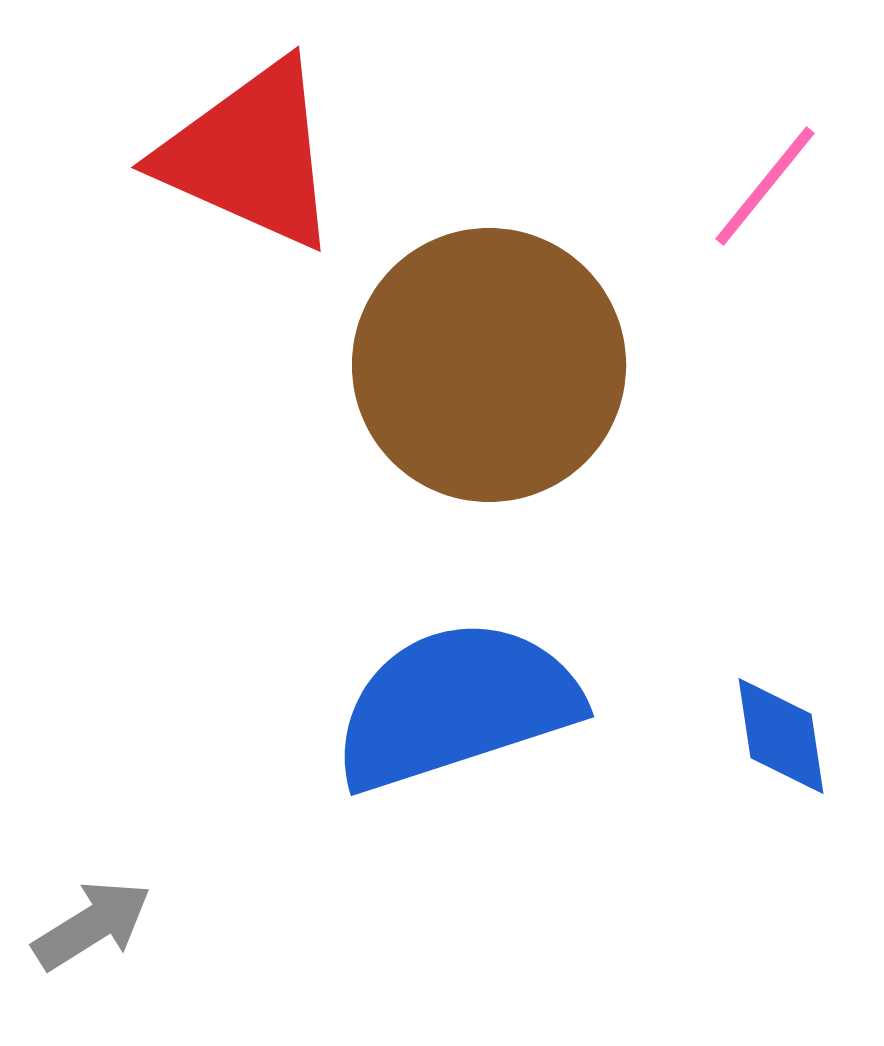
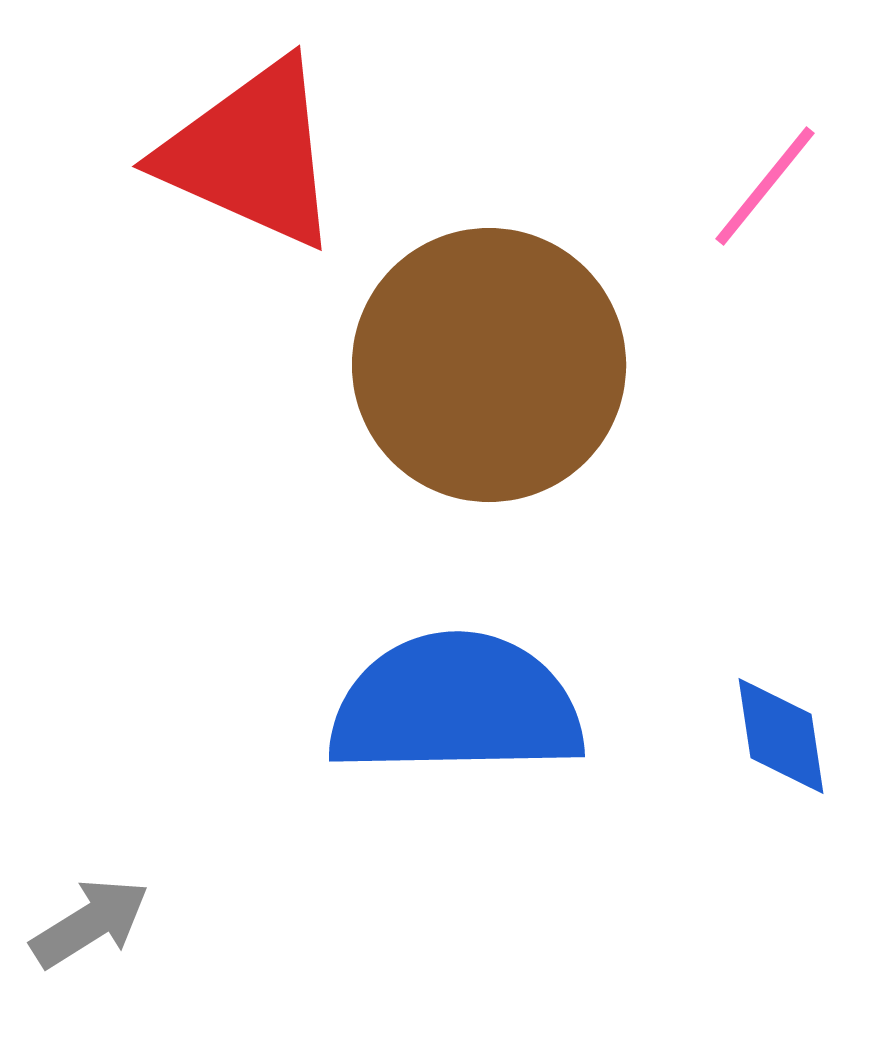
red triangle: moved 1 px right, 1 px up
blue semicircle: rotated 17 degrees clockwise
gray arrow: moved 2 px left, 2 px up
